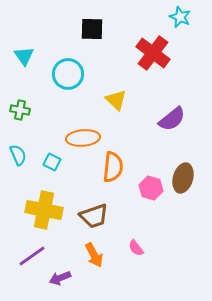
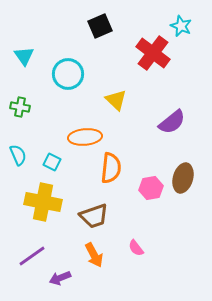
cyan star: moved 1 px right, 9 px down
black square: moved 8 px right, 3 px up; rotated 25 degrees counterclockwise
green cross: moved 3 px up
purple semicircle: moved 3 px down
orange ellipse: moved 2 px right, 1 px up
orange semicircle: moved 2 px left, 1 px down
pink hexagon: rotated 25 degrees counterclockwise
yellow cross: moved 1 px left, 8 px up
